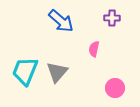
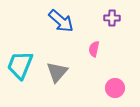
cyan trapezoid: moved 5 px left, 6 px up
